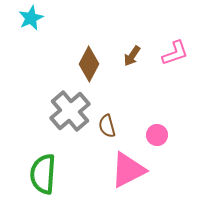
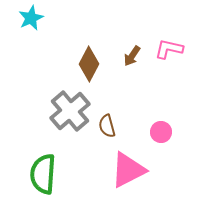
pink L-shape: moved 6 px left, 4 px up; rotated 148 degrees counterclockwise
pink circle: moved 4 px right, 3 px up
